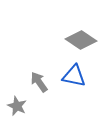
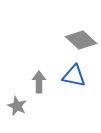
gray diamond: rotated 8 degrees clockwise
gray arrow: rotated 35 degrees clockwise
